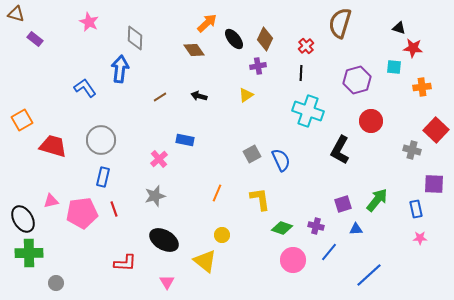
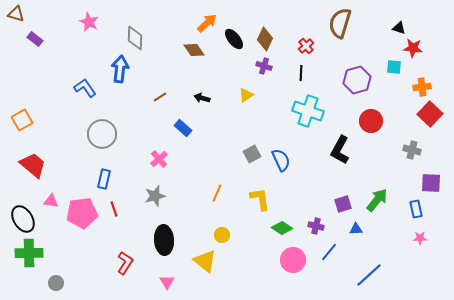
purple cross at (258, 66): moved 6 px right; rotated 28 degrees clockwise
black arrow at (199, 96): moved 3 px right, 2 px down
red square at (436, 130): moved 6 px left, 16 px up
gray circle at (101, 140): moved 1 px right, 6 px up
blue rectangle at (185, 140): moved 2 px left, 12 px up; rotated 30 degrees clockwise
red trapezoid at (53, 146): moved 20 px left, 19 px down; rotated 24 degrees clockwise
blue rectangle at (103, 177): moved 1 px right, 2 px down
purple square at (434, 184): moved 3 px left, 1 px up
pink triangle at (51, 201): rotated 21 degrees clockwise
green diamond at (282, 228): rotated 15 degrees clockwise
black ellipse at (164, 240): rotated 56 degrees clockwise
red L-shape at (125, 263): rotated 60 degrees counterclockwise
